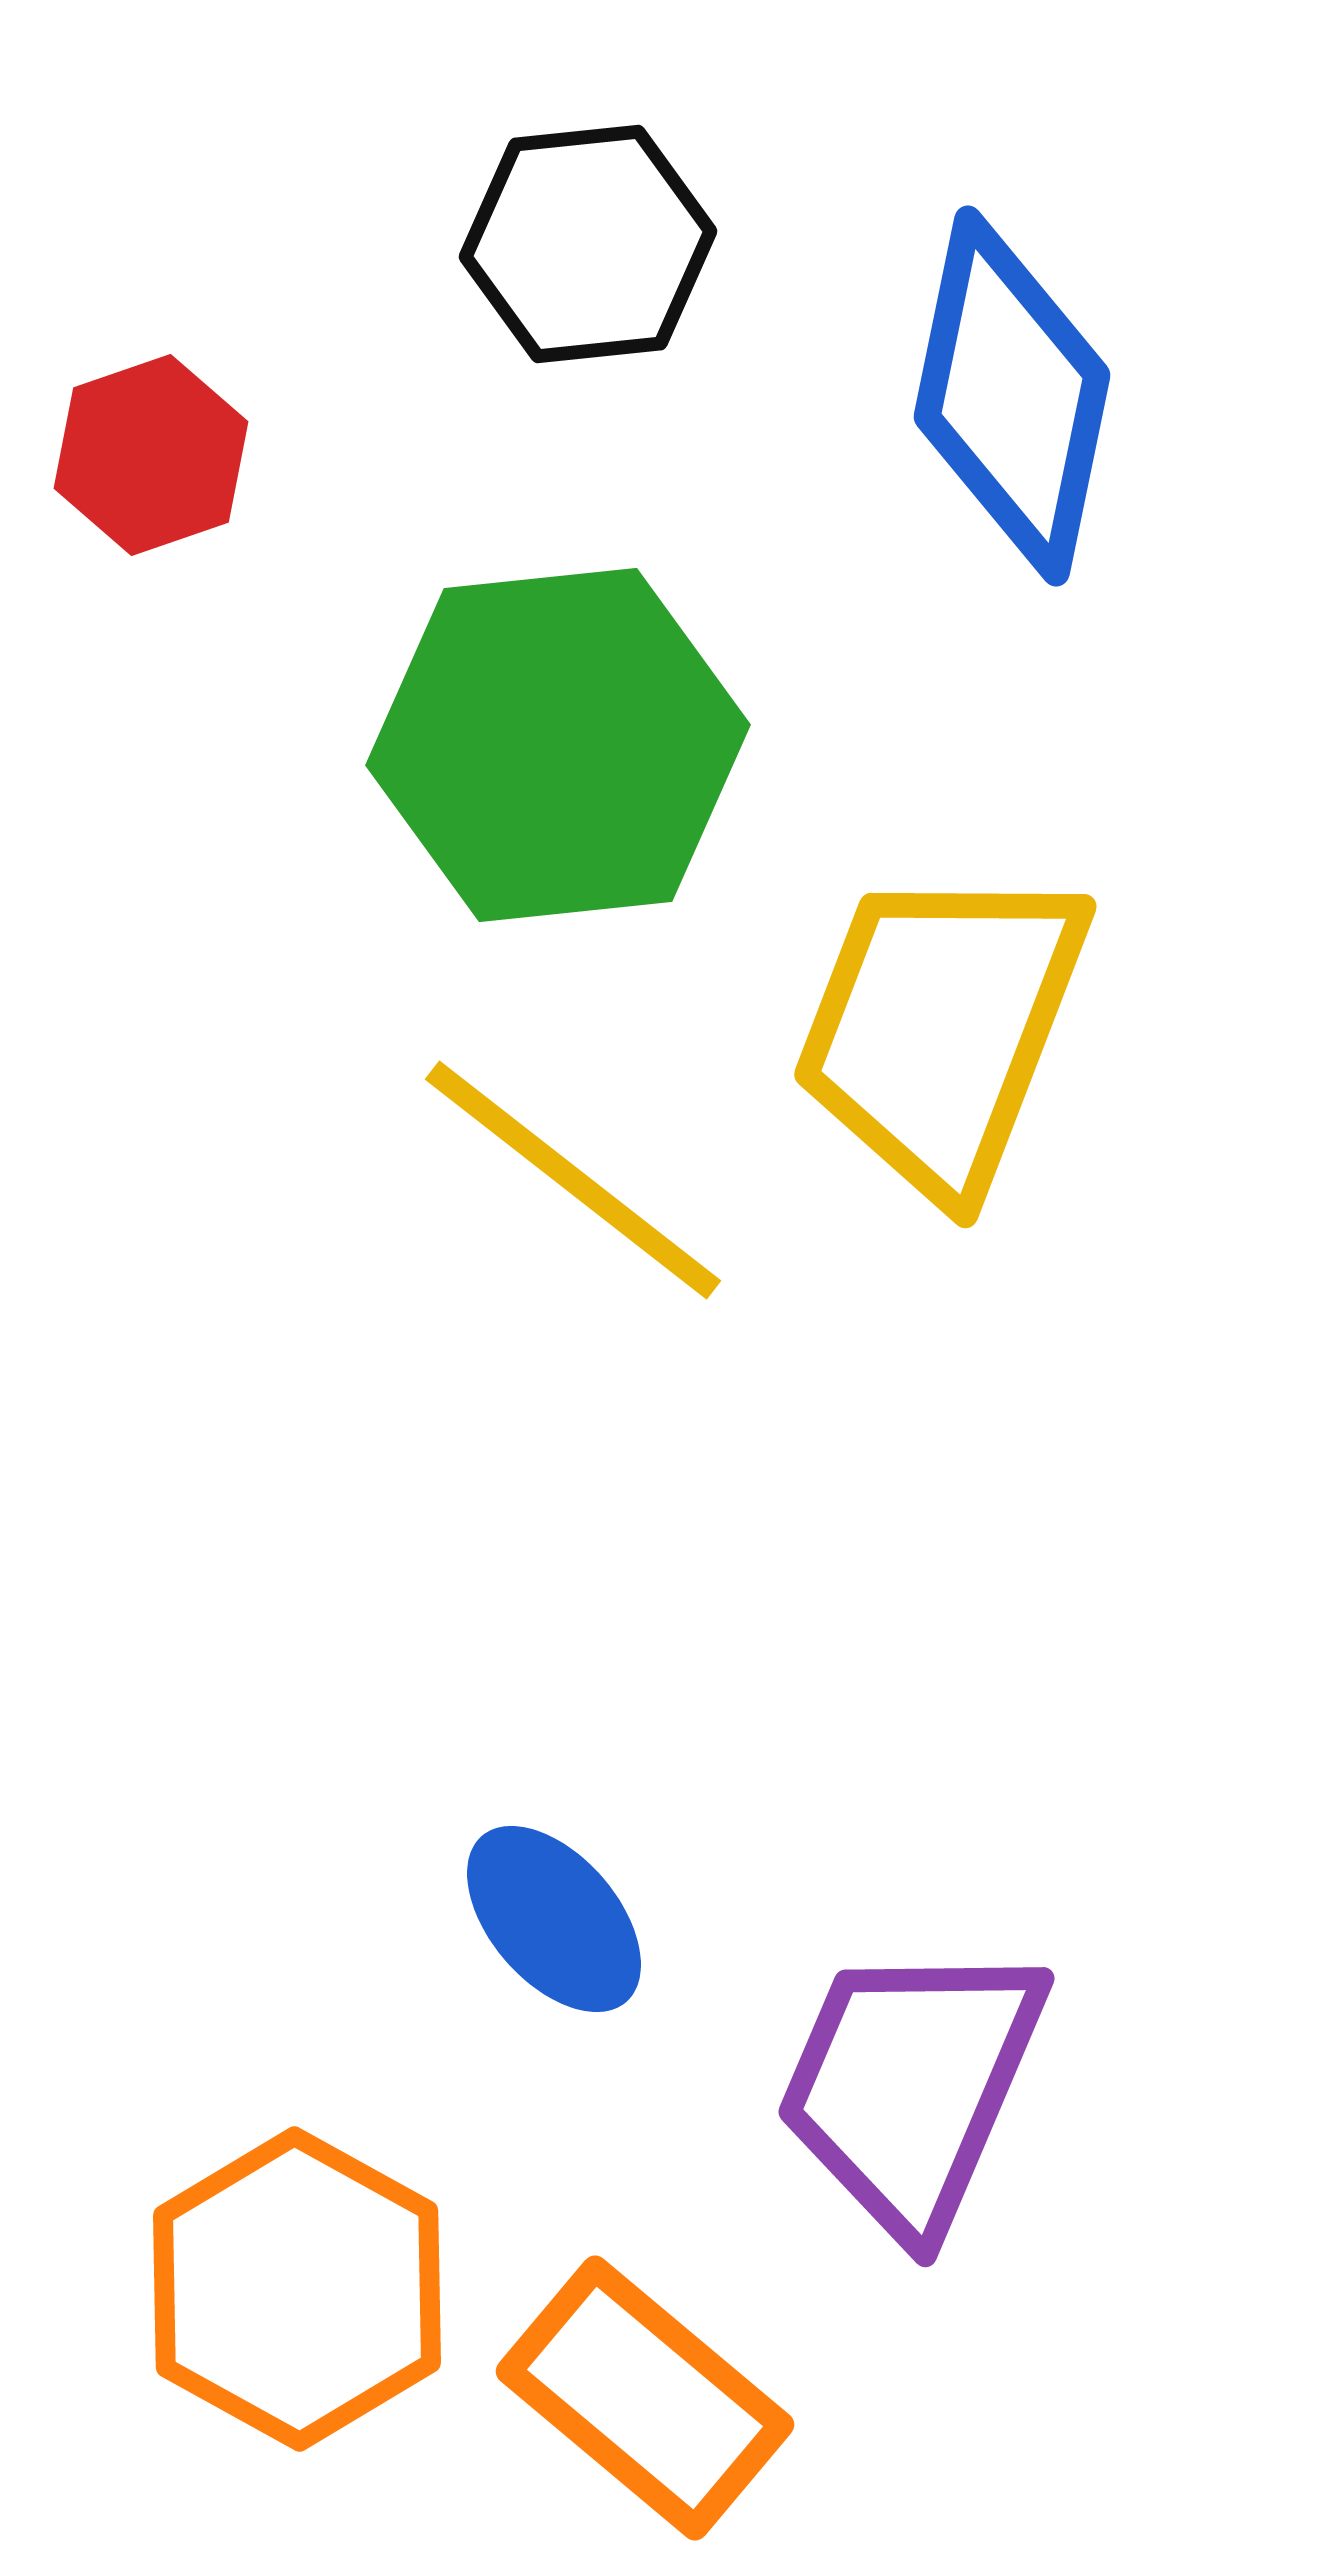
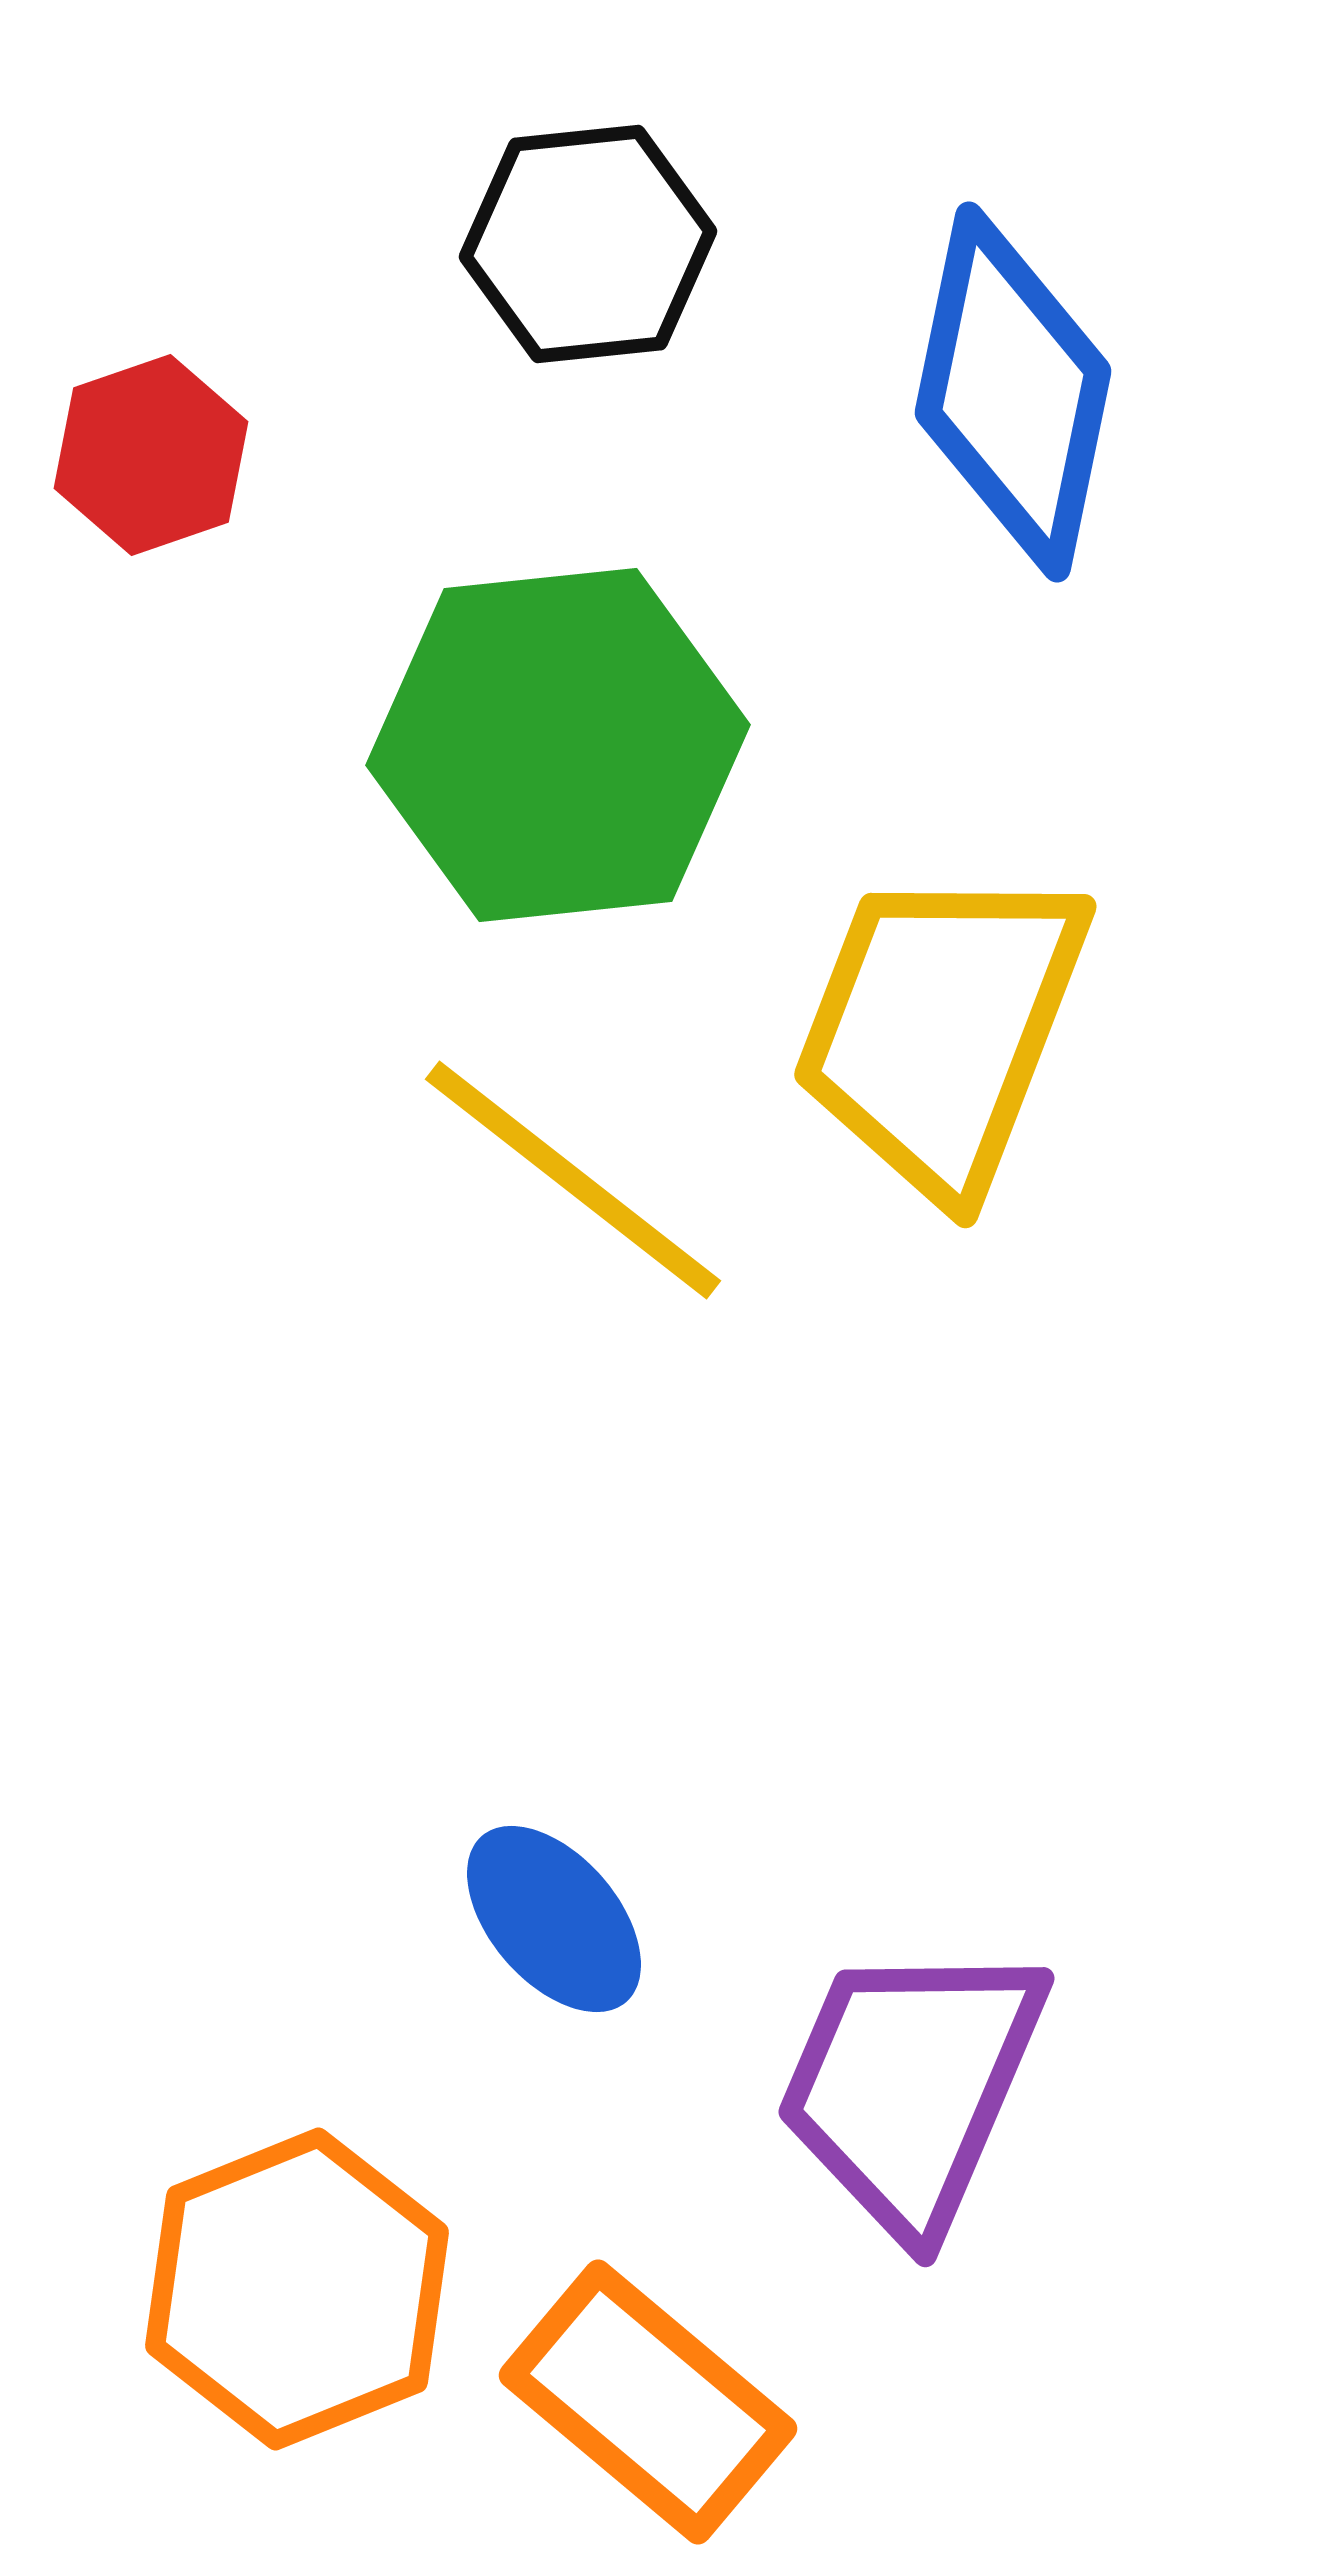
blue diamond: moved 1 px right, 4 px up
orange hexagon: rotated 9 degrees clockwise
orange rectangle: moved 3 px right, 4 px down
